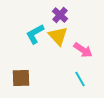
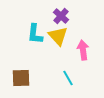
purple cross: moved 1 px right, 1 px down
cyan L-shape: rotated 55 degrees counterclockwise
pink arrow: rotated 132 degrees counterclockwise
cyan line: moved 12 px left, 1 px up
